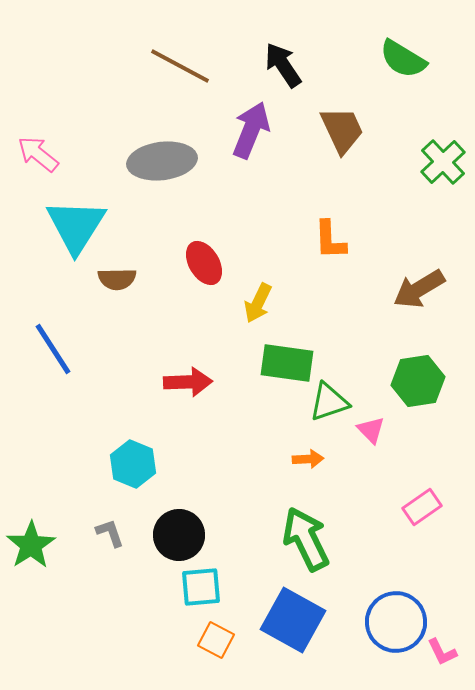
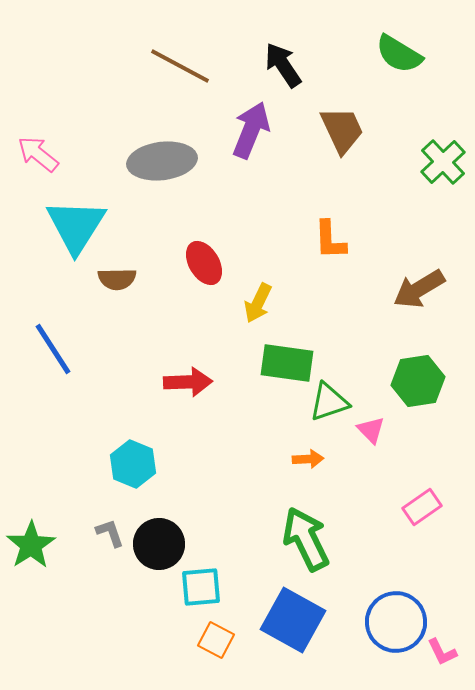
green semicircle: moved 4 px left, 5 px up
black circle: moved 20 px left, 9 px down
